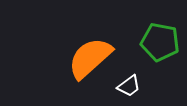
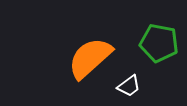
green pentagon: moved 1 px left, 1 px down
